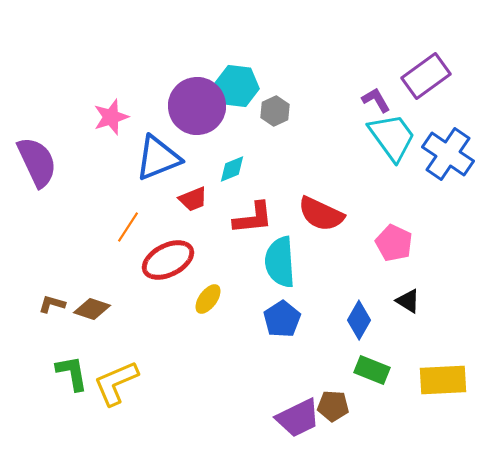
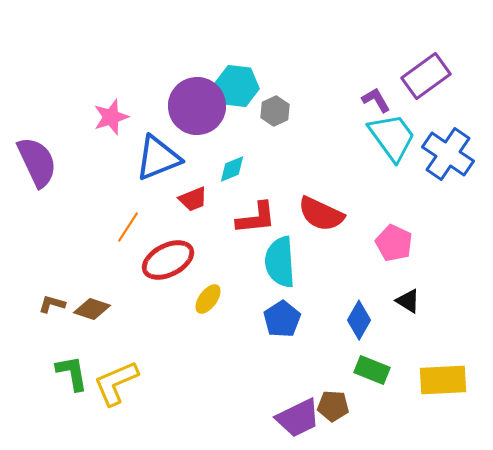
red L-shape: moved 3 px right
